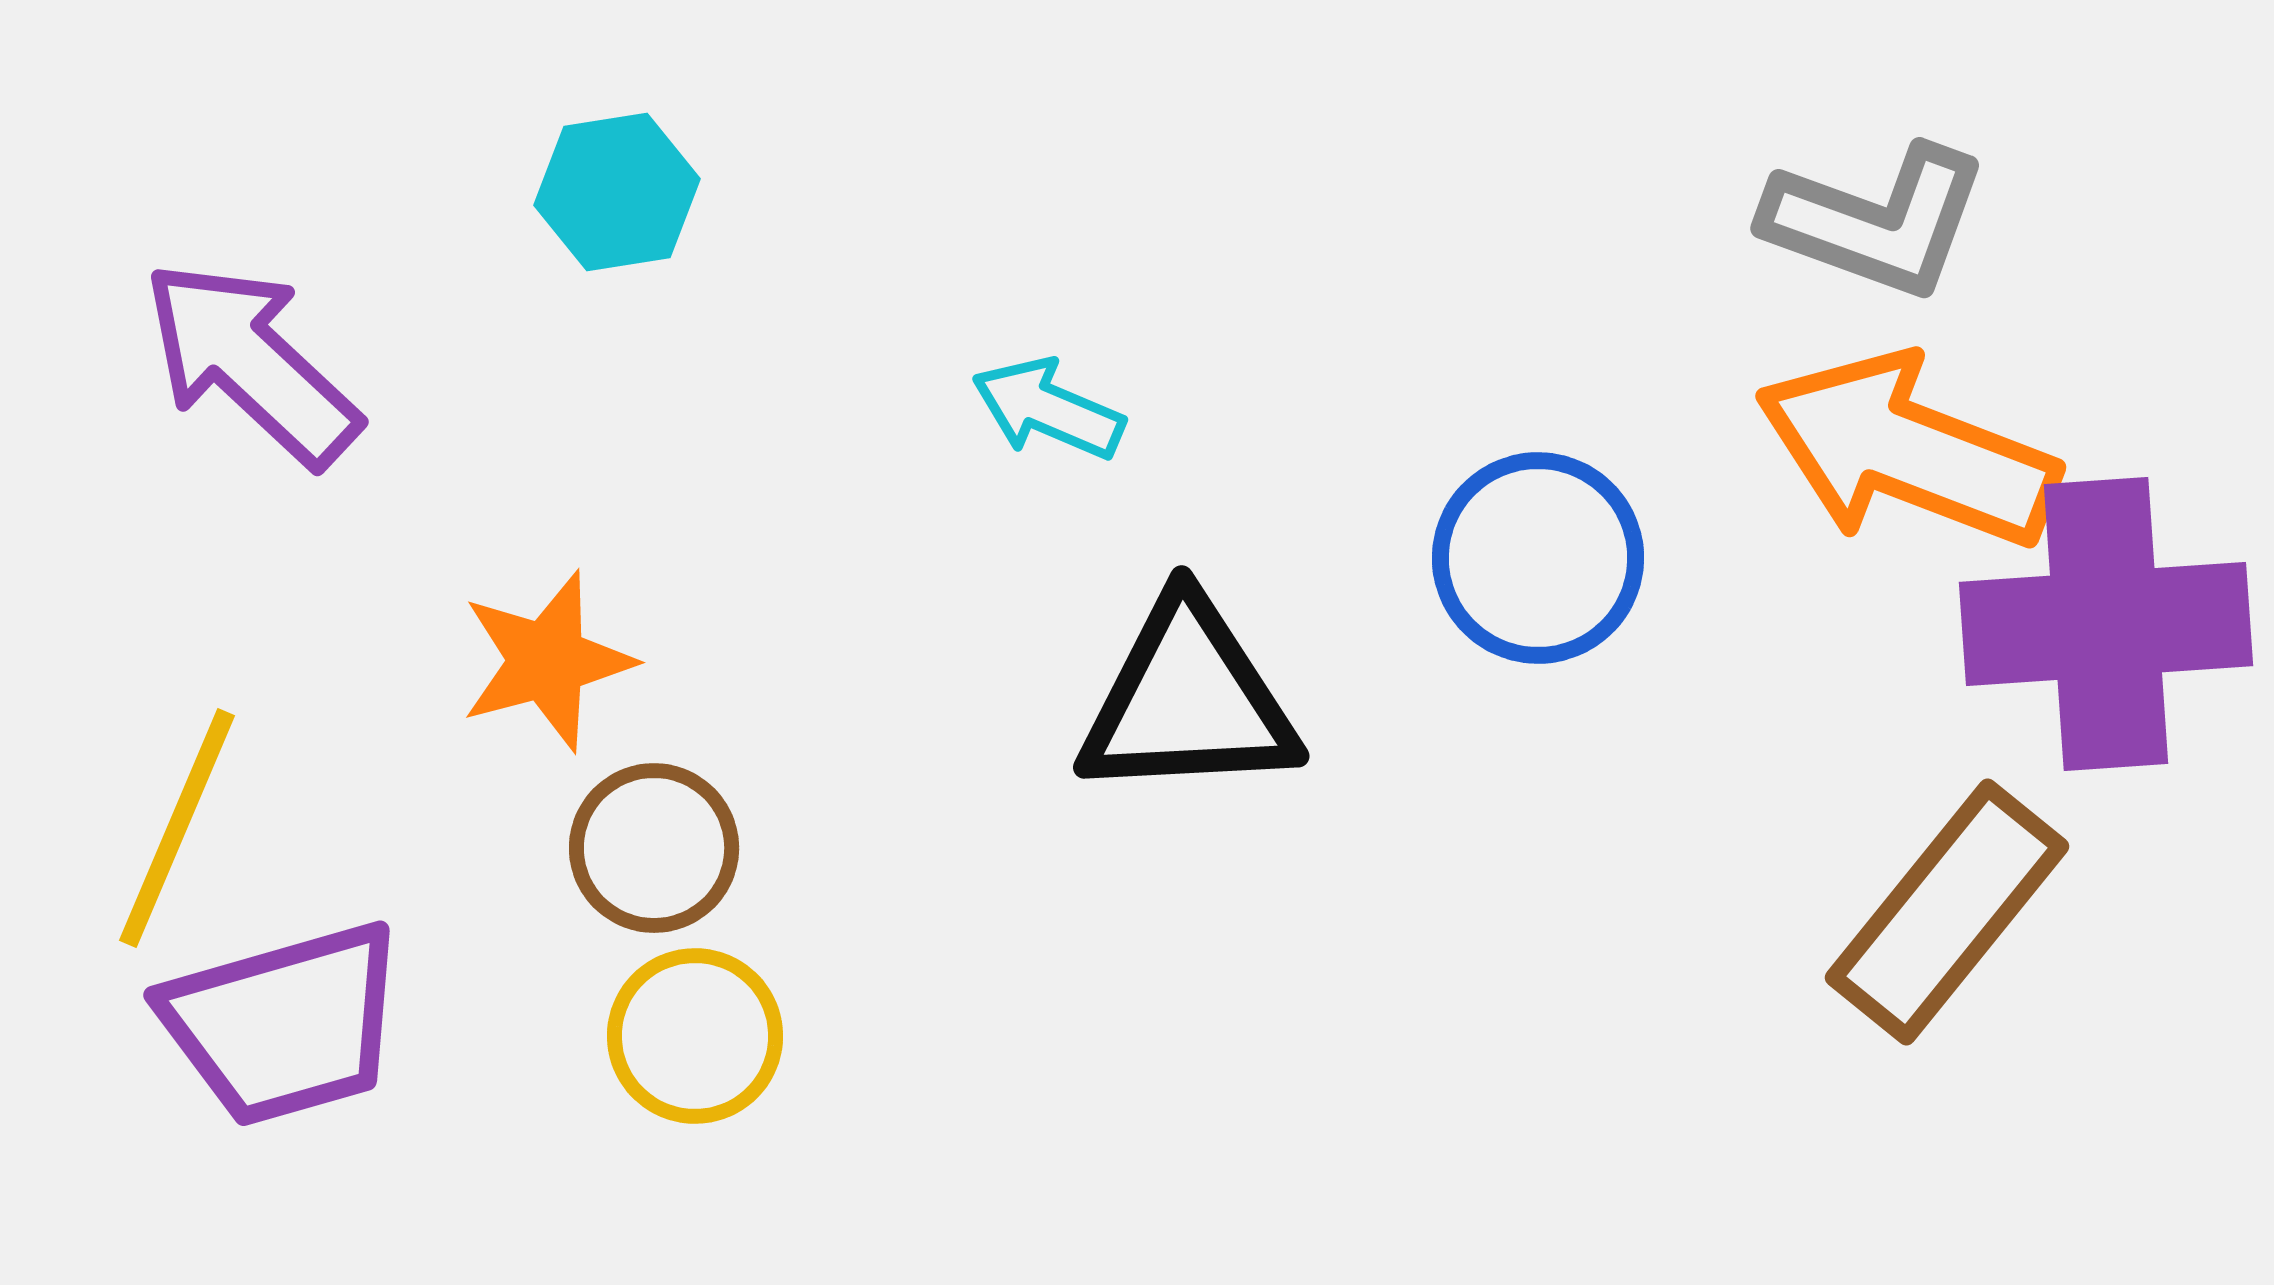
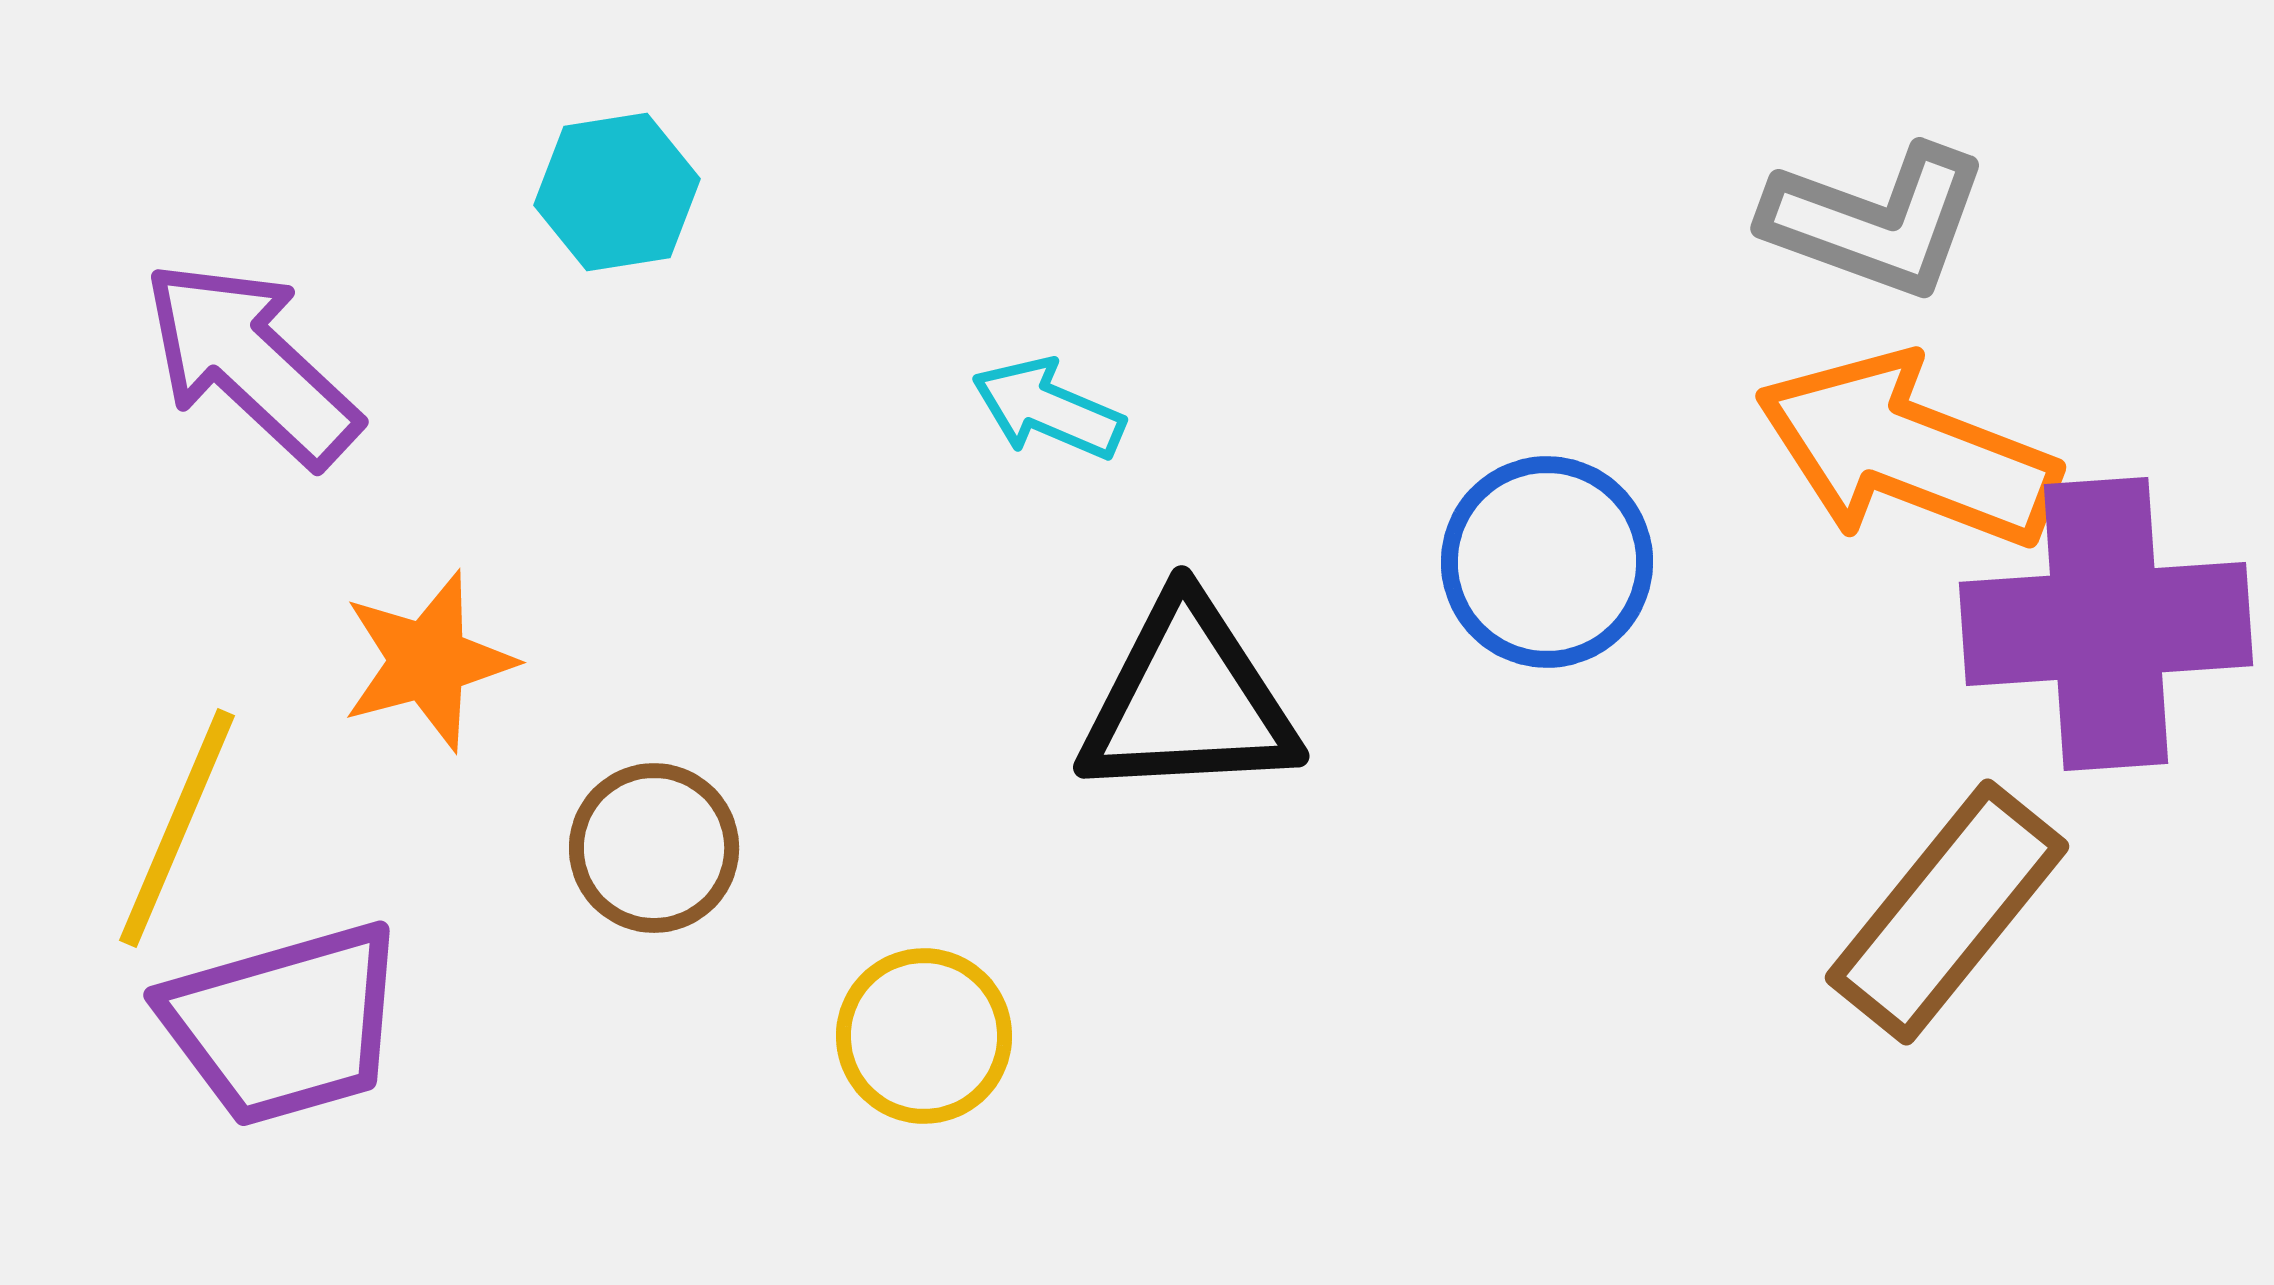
blue circle: moved 9 px right, 4 px down
orange star: moved 119 px left
yellow circle: moved 229 px right
